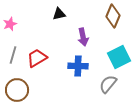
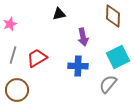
brown diamond: rotated 20 degrees counterclockwise
cyan square: moved 1 px left
